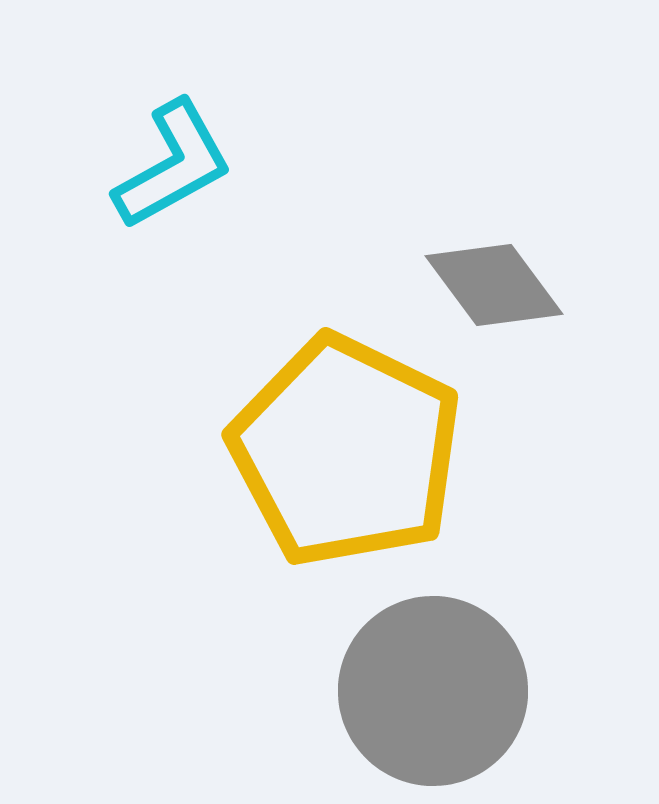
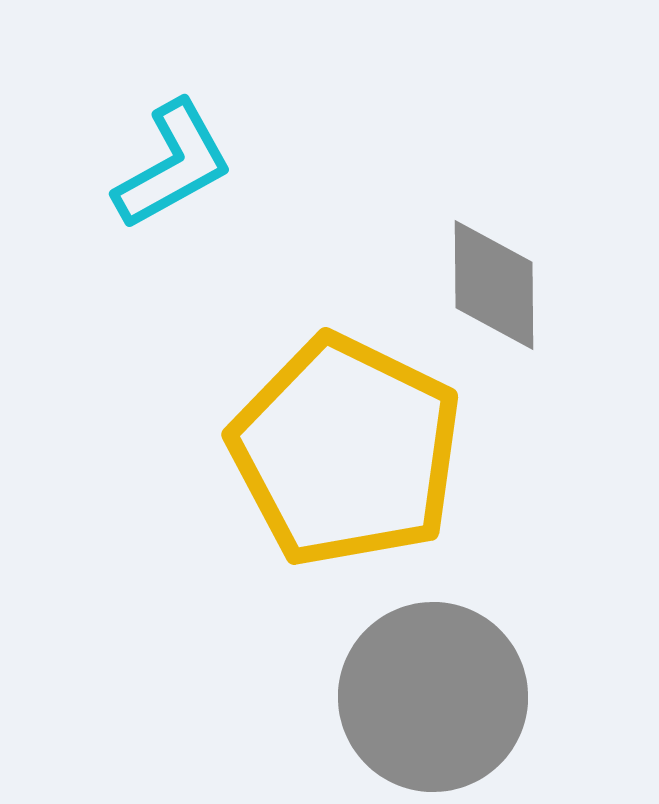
gray diamond: rotated 36 degrees clockwise
gray circle: moved 6 px down
